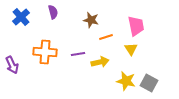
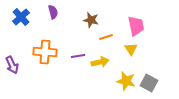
purple line: moved 2 px down
